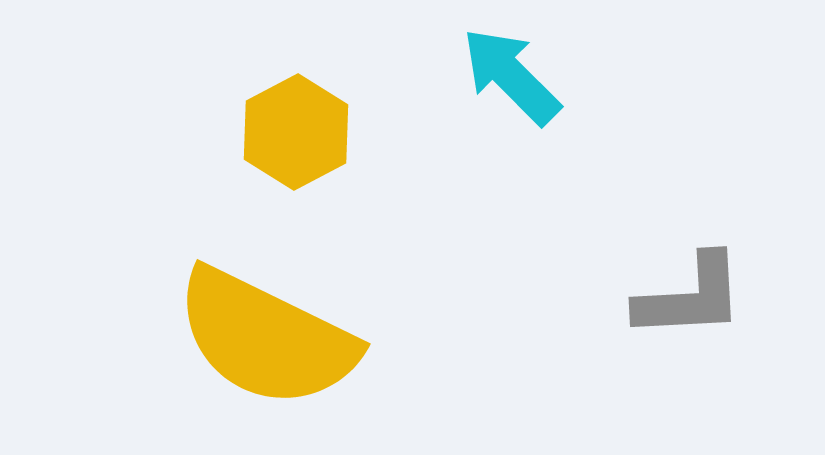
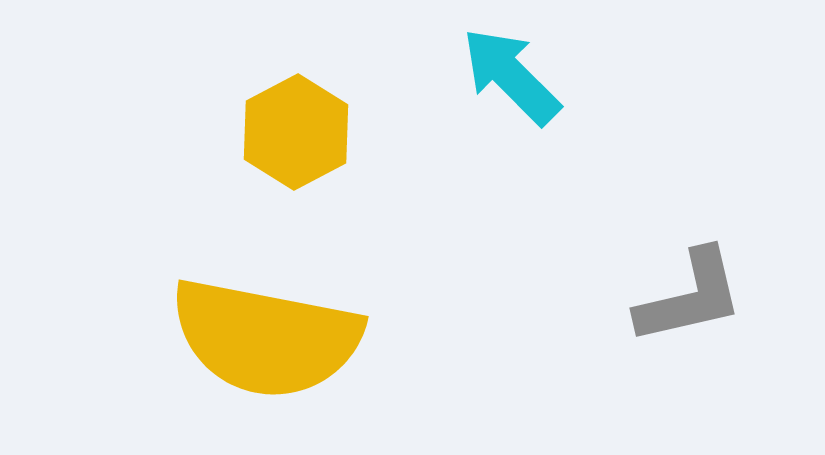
gray L-shape: rotated 10 degrees counterclockwise
yellow semicircle: rotated 15 degrees counterclockwise
